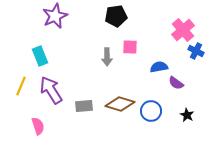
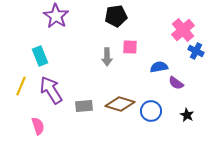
purple star: moved 1 px right; rotated 15 degrees counterclockwise
